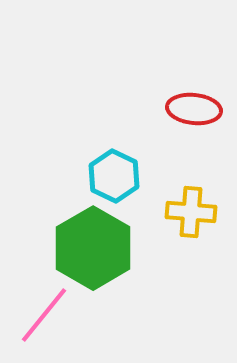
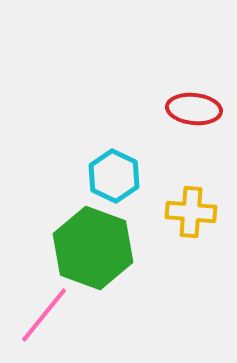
green hexagon: rotated 10 degrees counterclockwise
